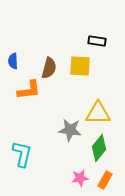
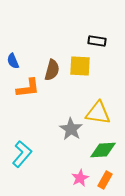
blue semicircle: rotated 21 degrees counterclockwise
brown semicircle: moved 3 px right, 2 px down
orange L-shape: moved 1 px left, 2 px up
yellow triangle: rotated 8 degrees clockwise
gray star: moved 1 px right, 1 px up; rotated 25 degrees clockwise
green diamond: moved 4 px right, 2 px down; rotated 48 degrees clockwise
cyan L-shape: rotated 28 degrees clockwise
pink star: rotated 18 degrees counterclockwise
